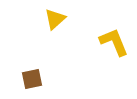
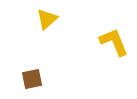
yellow triangle: moved 8 px left
